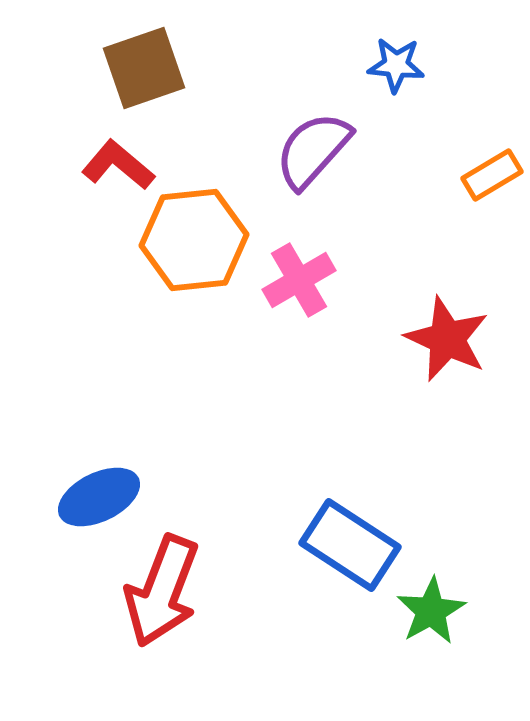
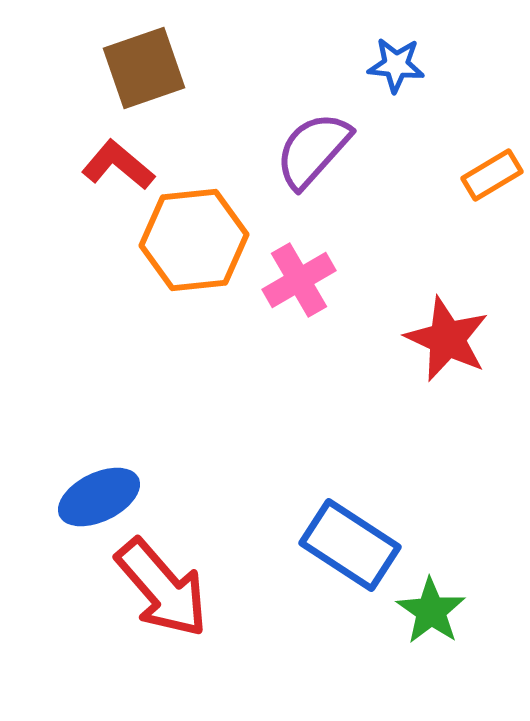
red arrow: moved 3 px up; rotated 62 degrees counterclockwise
green star: rotated 8 degrees counterclockwise
